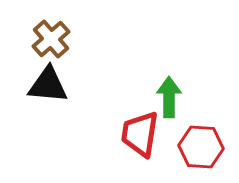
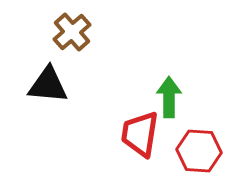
brown cross: moved 21 px right, 7 px up
red hexagon: moved 2 px left, 4 px down
